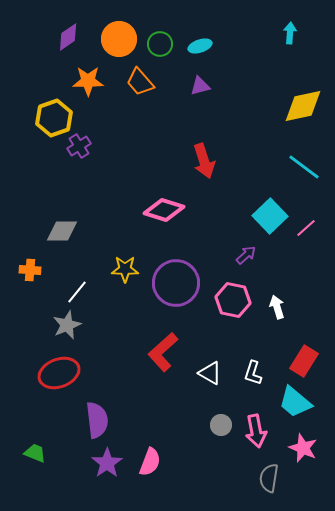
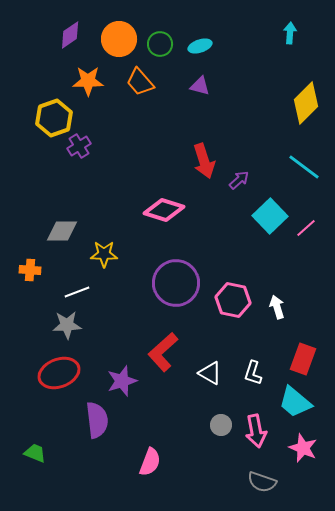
purple diamond: moved 2 px right, 2 px up
purple triangle: rotated 30 degrees clockwise
yellow diamond: moved 3 px right, 3 px up; rotated 33 degrees counterclockwise
purple arrow: moved 7 px left, 75 px up
yellow star: moved 21 px left, 15 px up
white line: rotated 30 degrees clockwise
gray star: rotated 20 degrees clockwise
red rectangle: moved 1 px left, 2 px up; rotated 12 degrees counterclockwise
purple star: moved 15 px right, 82 px up; rotated 16 degrees clockwise
gray semicircle: moved 7 px left, 4 px down; rotated 80 degrees counterclockwise
